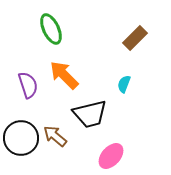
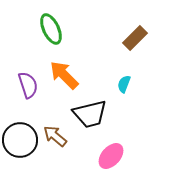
black circle: moved 1 px left, 2 px down
